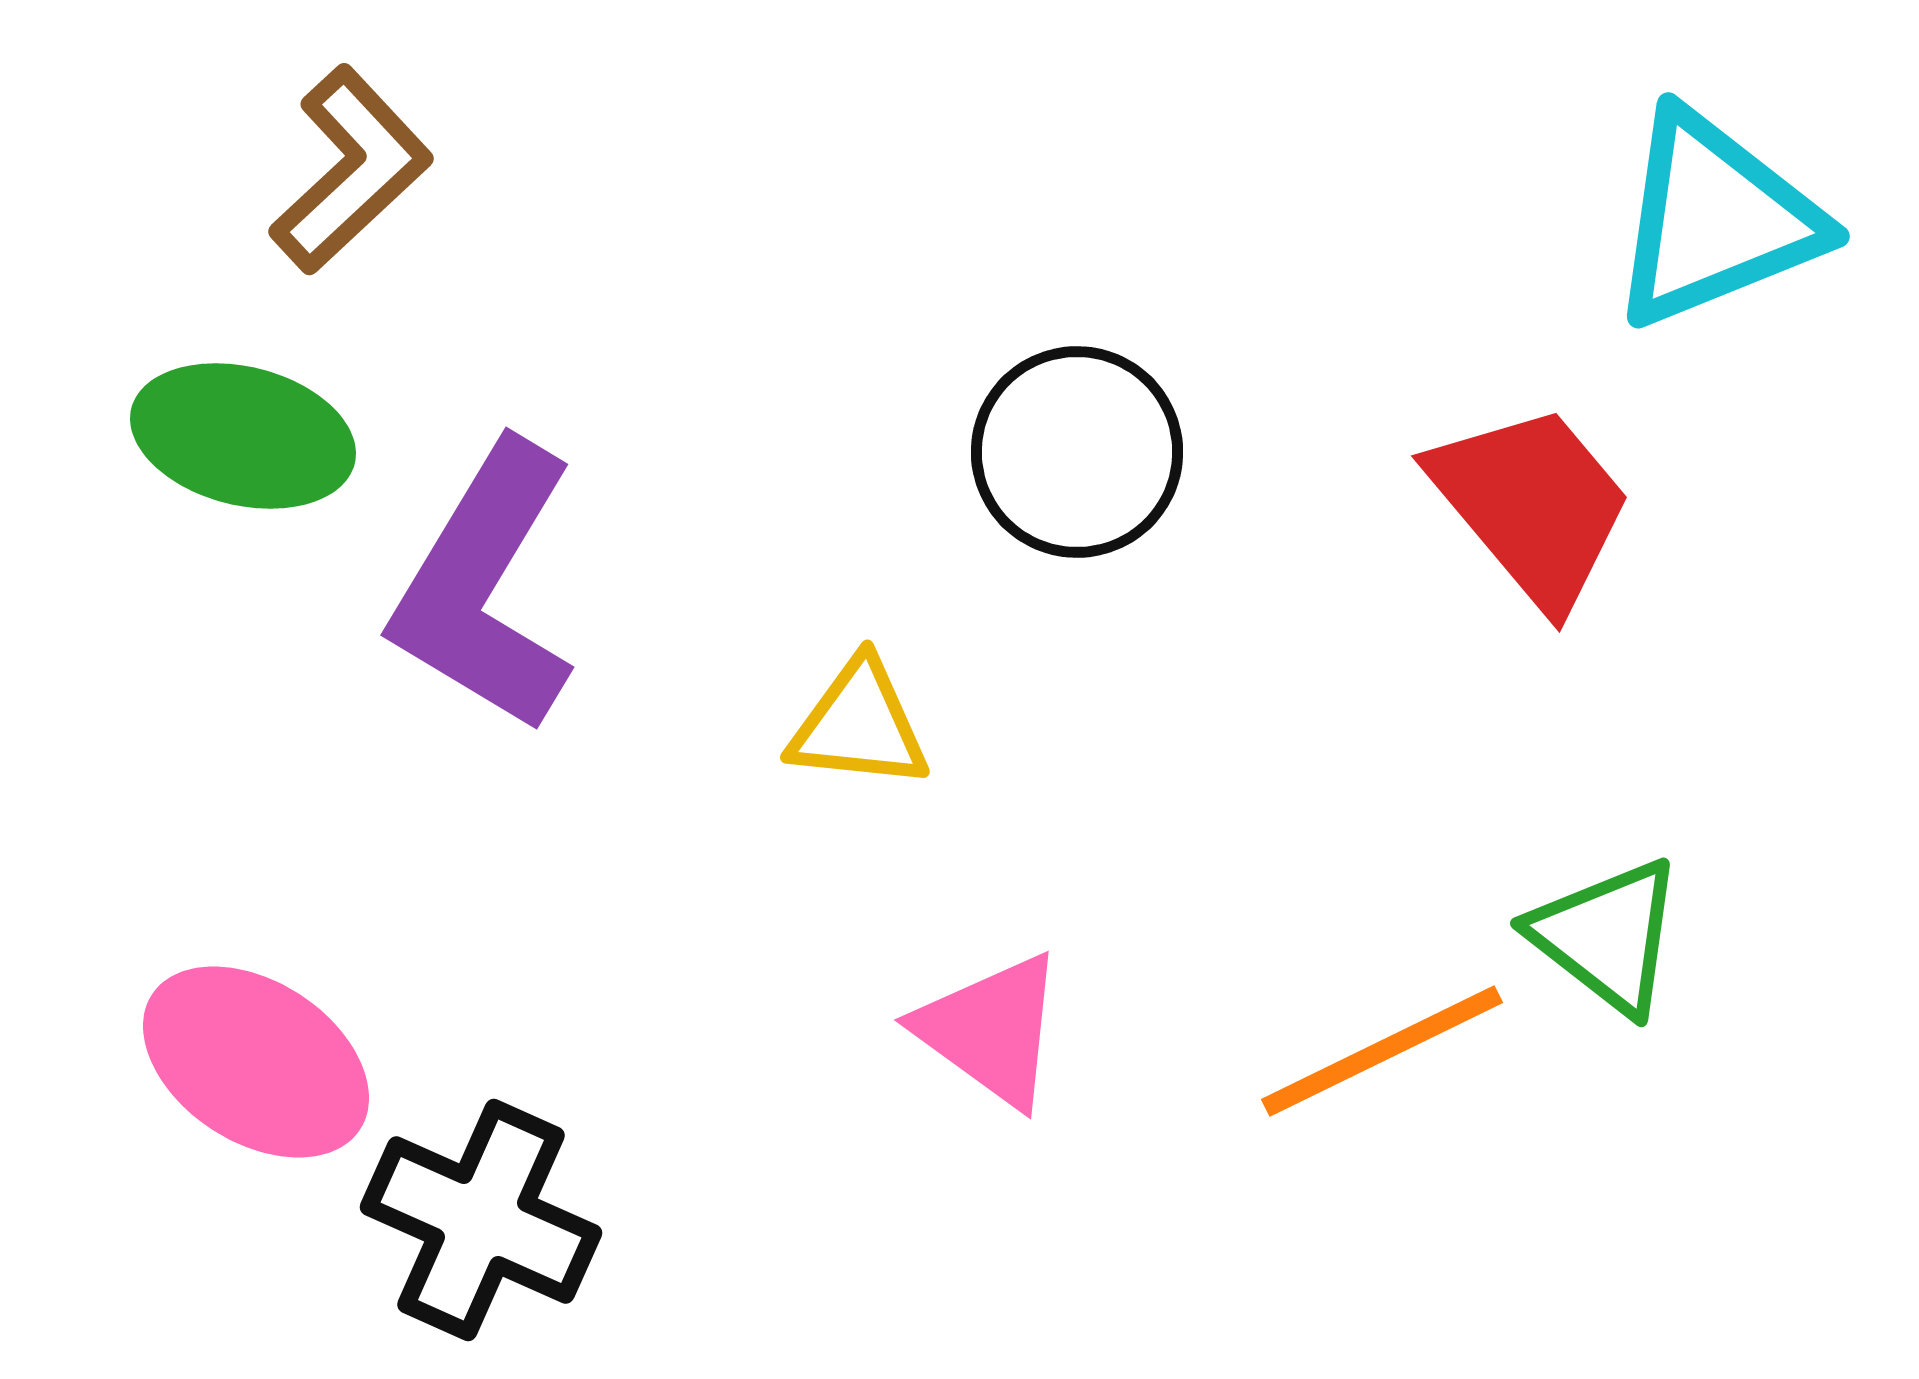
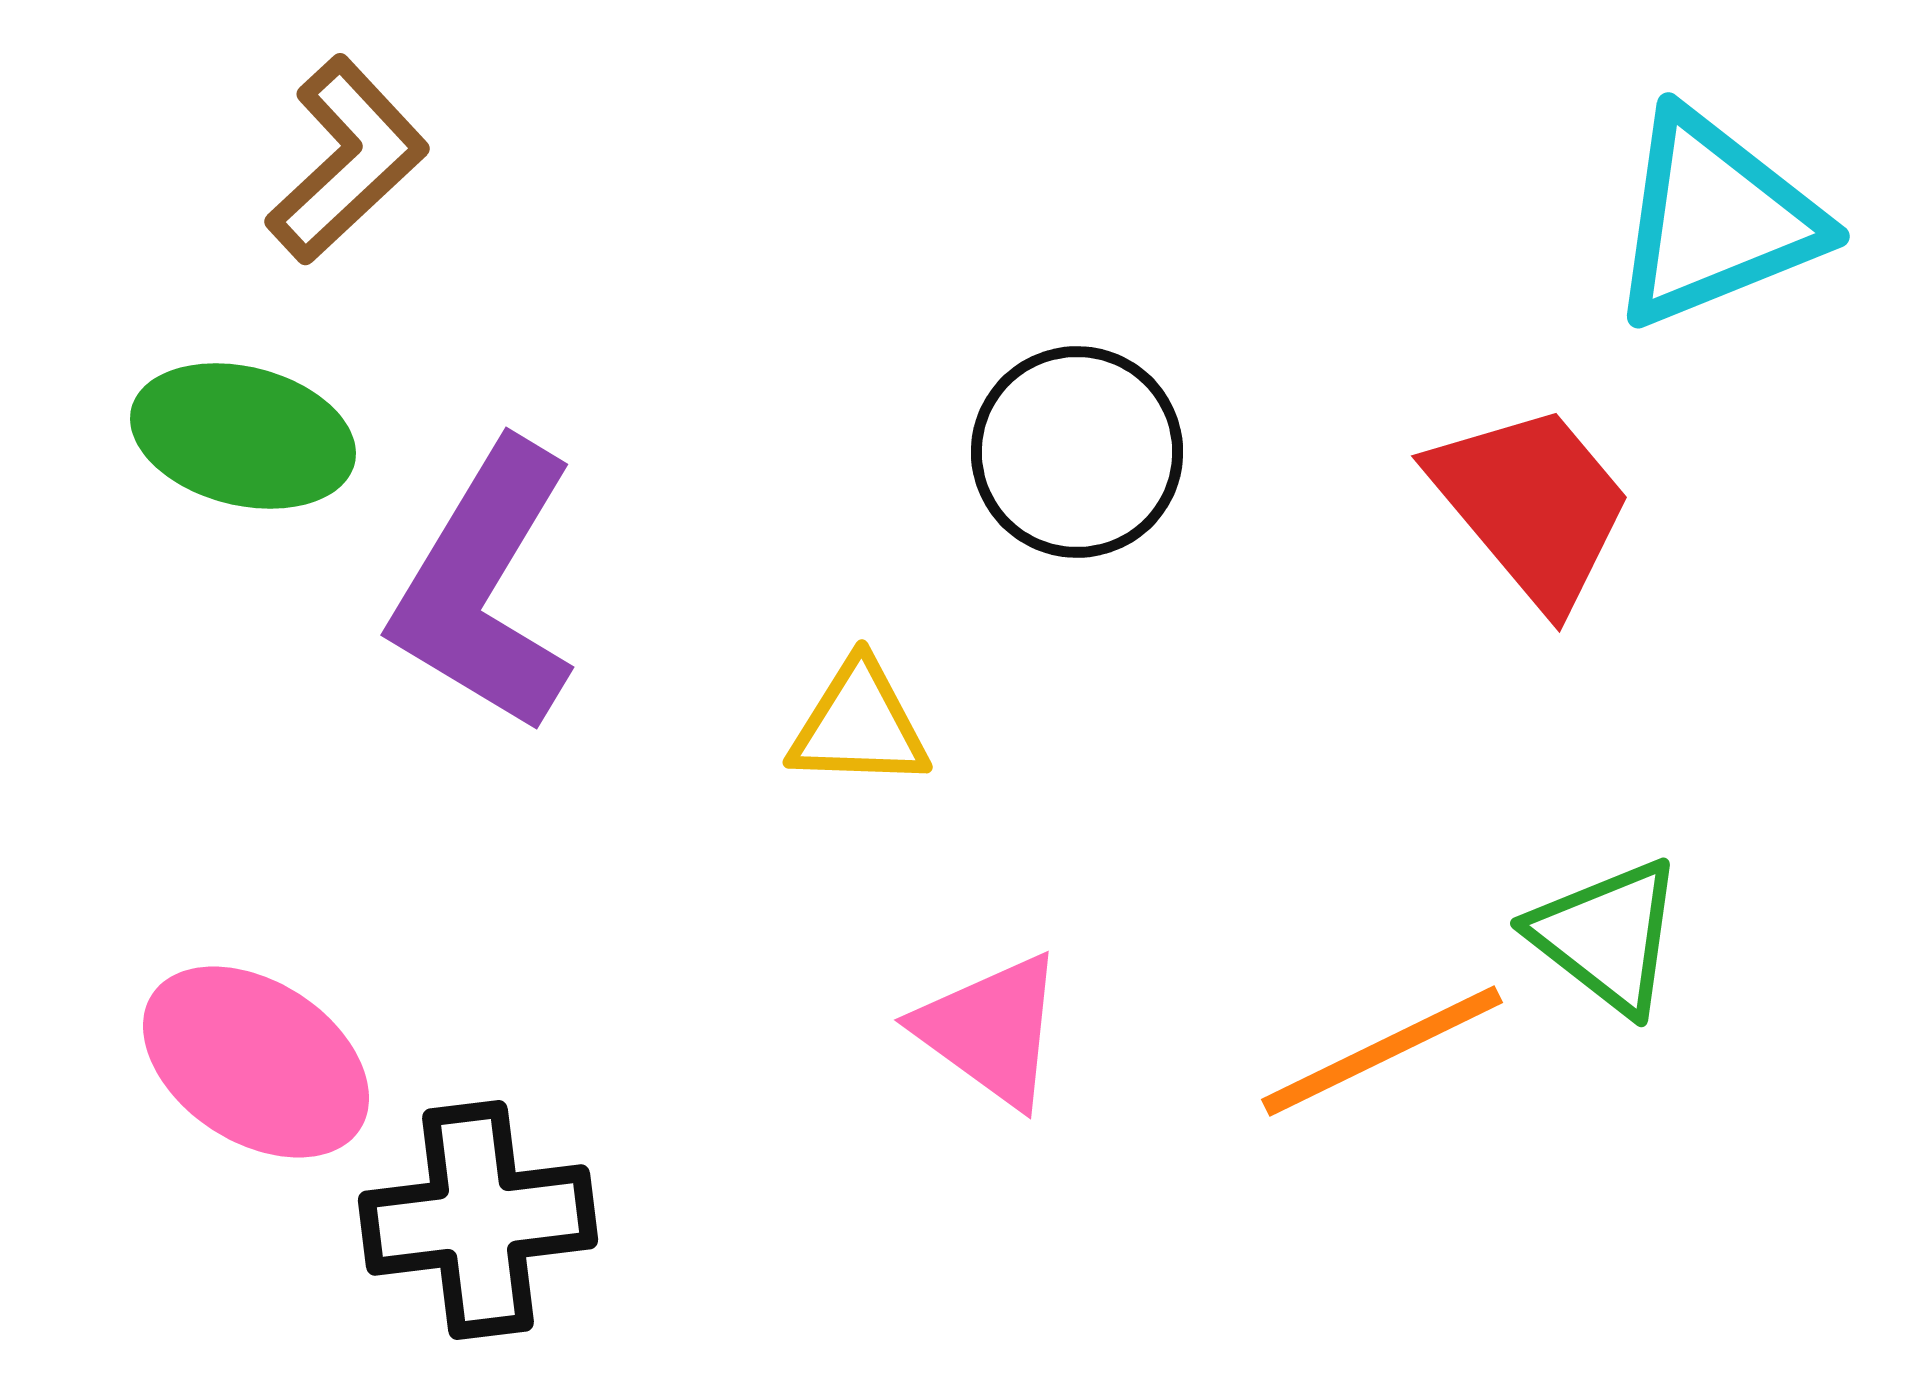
brown L-shape: moved 4 px left, 10 px up
yellow triangle: rotated 4 degrees counterclockwise
black cross: moved 3 px left; rotated 31 degrees counterclockwise
